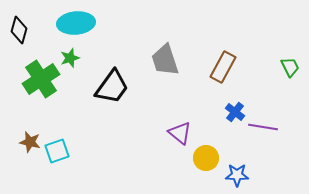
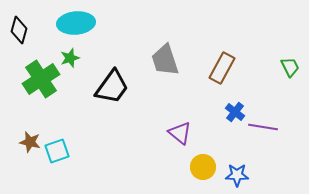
brown rectangle: moved 1 px left, 1 px down
yellow circle: moved 3 px left, 9 px down
